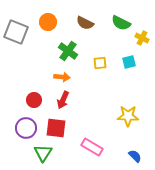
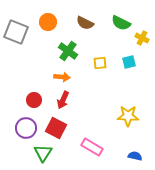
red square: rotated 20 degrees clockwise
blue semicircle: rotated 32 degrees counterclockwise
